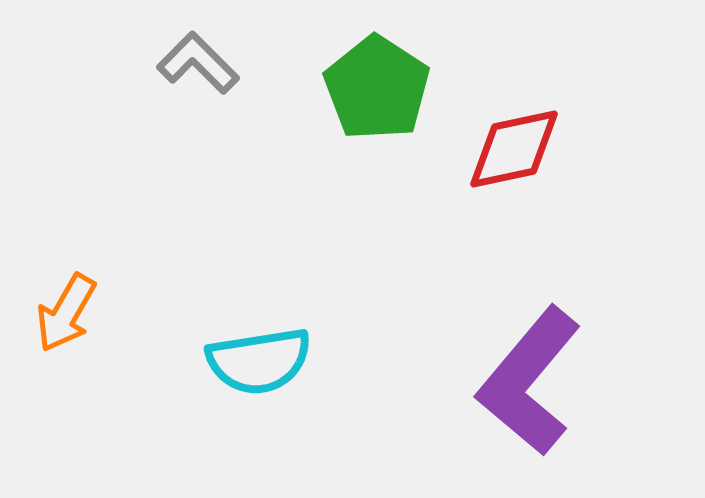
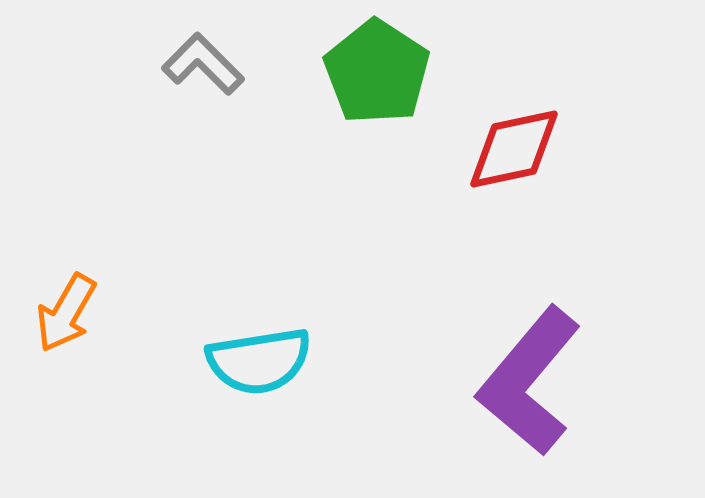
gray L-shape: moved 5 px right, 1 px down
green pentagon: moved 16 px up
